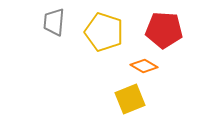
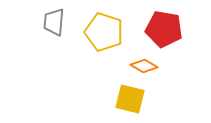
red pentagon: moved 1 px up; rotated 6 degrees clockwise
yellow square: rotated 36 degrees clockwise
